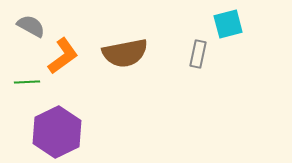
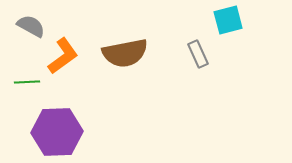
cyan square: moved 4 px up
gray rectangle: rotated 36 degrees counterclockwise
purple hexagon: rotated 24 degrees clockwise
